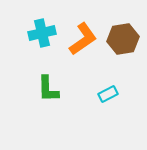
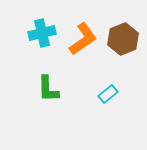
brown hexagon: rotated 12 degrees counterclockwise
cyan rectangle: rotated 12 degrees counterclockwise
